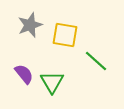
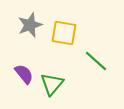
yellow square: moved 1 px left, 2 px up
green triangle: moved 2 px down; rotated 10 degrees clockwise
